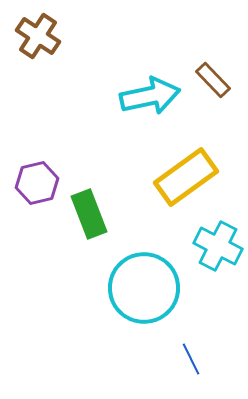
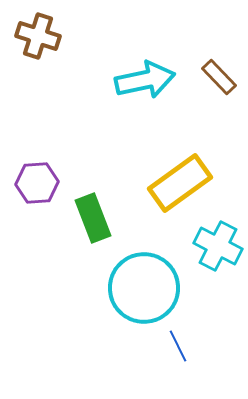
brown cross: rotated 15 degrees counterclockwise
brown rectangle: moved 6 px right, 3 px up
cyan arrow: moved 5 px left, 16 px up
yellow rectangle: moved 6 px left, 6 px down
purple hexagon: rotated 9 degrees clockwise
green rectangle: moved 4 px right, 4 px down
blue line: moved 13 px left, 13 px up
